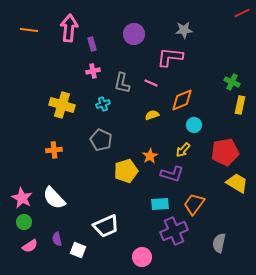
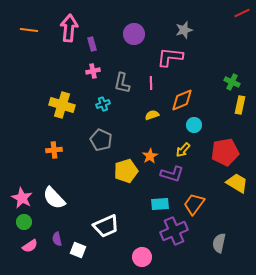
gray star: rotated 12 degrees counterclockwise
pink line: rotated 64 degrees clockwise
